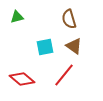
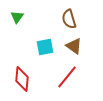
green triangle: rotated 40 degrees counterclockwise
red line: moved 3 px right, 2 px down
red diamond: rotated 55 degrees clockwise
